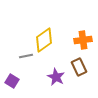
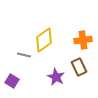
gray line: moved 2 px left, 1 px up; rotated 24 degrees clockwise
